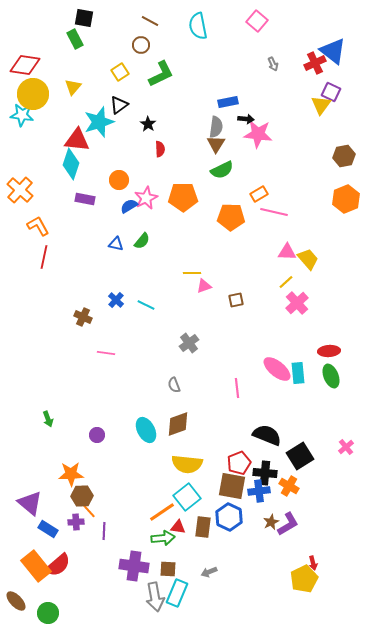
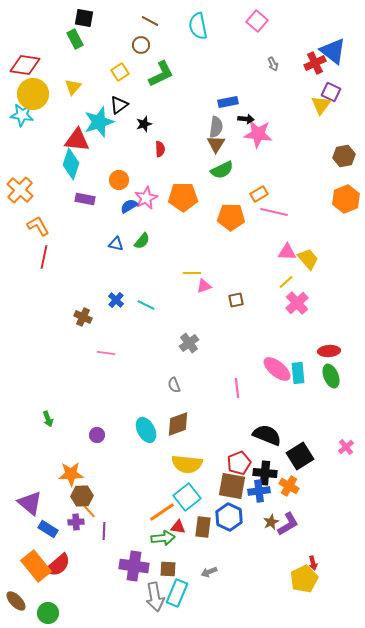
black star at (148, 124): moved 4 px left; rotated 21 degrees clockwise
